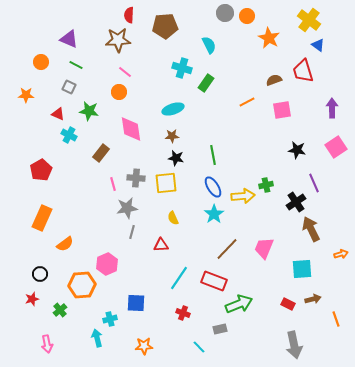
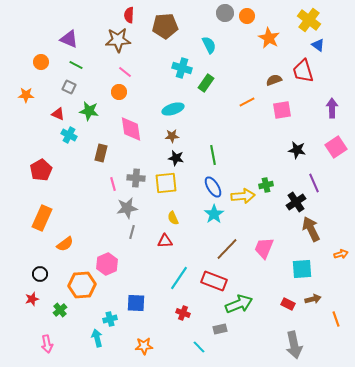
brown rectangle at (101, 153): rotated 24 degrees counterclockwise
red triangle at (161, 245): moved 4 px right, 4 px up
